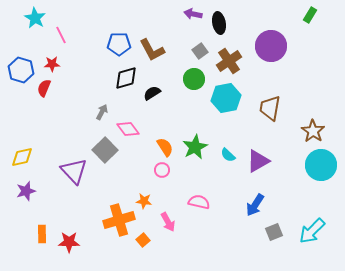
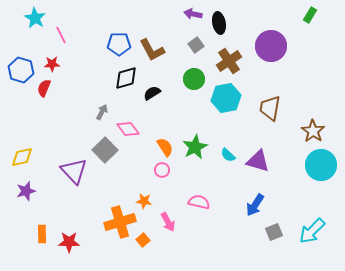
gray square at (200, 51): moved 4 px left, 6 px up
purple triangle at (258, 161): rotated 45 degrees clockwise
orange cross at (119, 220): moved 1 px right, 2 px down
